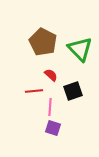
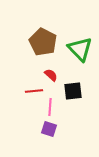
black square: rotated 12 degrees clockwise
purple square: moved 4 px left, 1 px down
